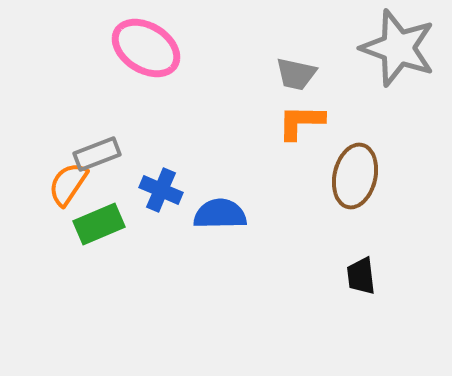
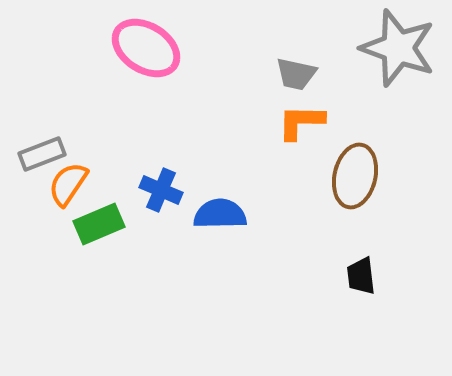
gray rectangle: moved 55 px left
